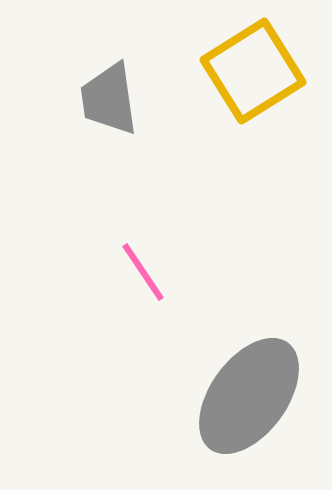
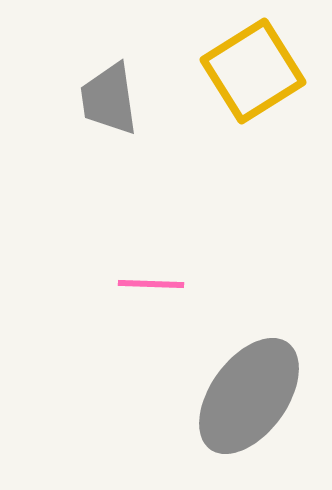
pink line: moved 8 px right, 12 px down; rotated 54 degrees counterclockwise
